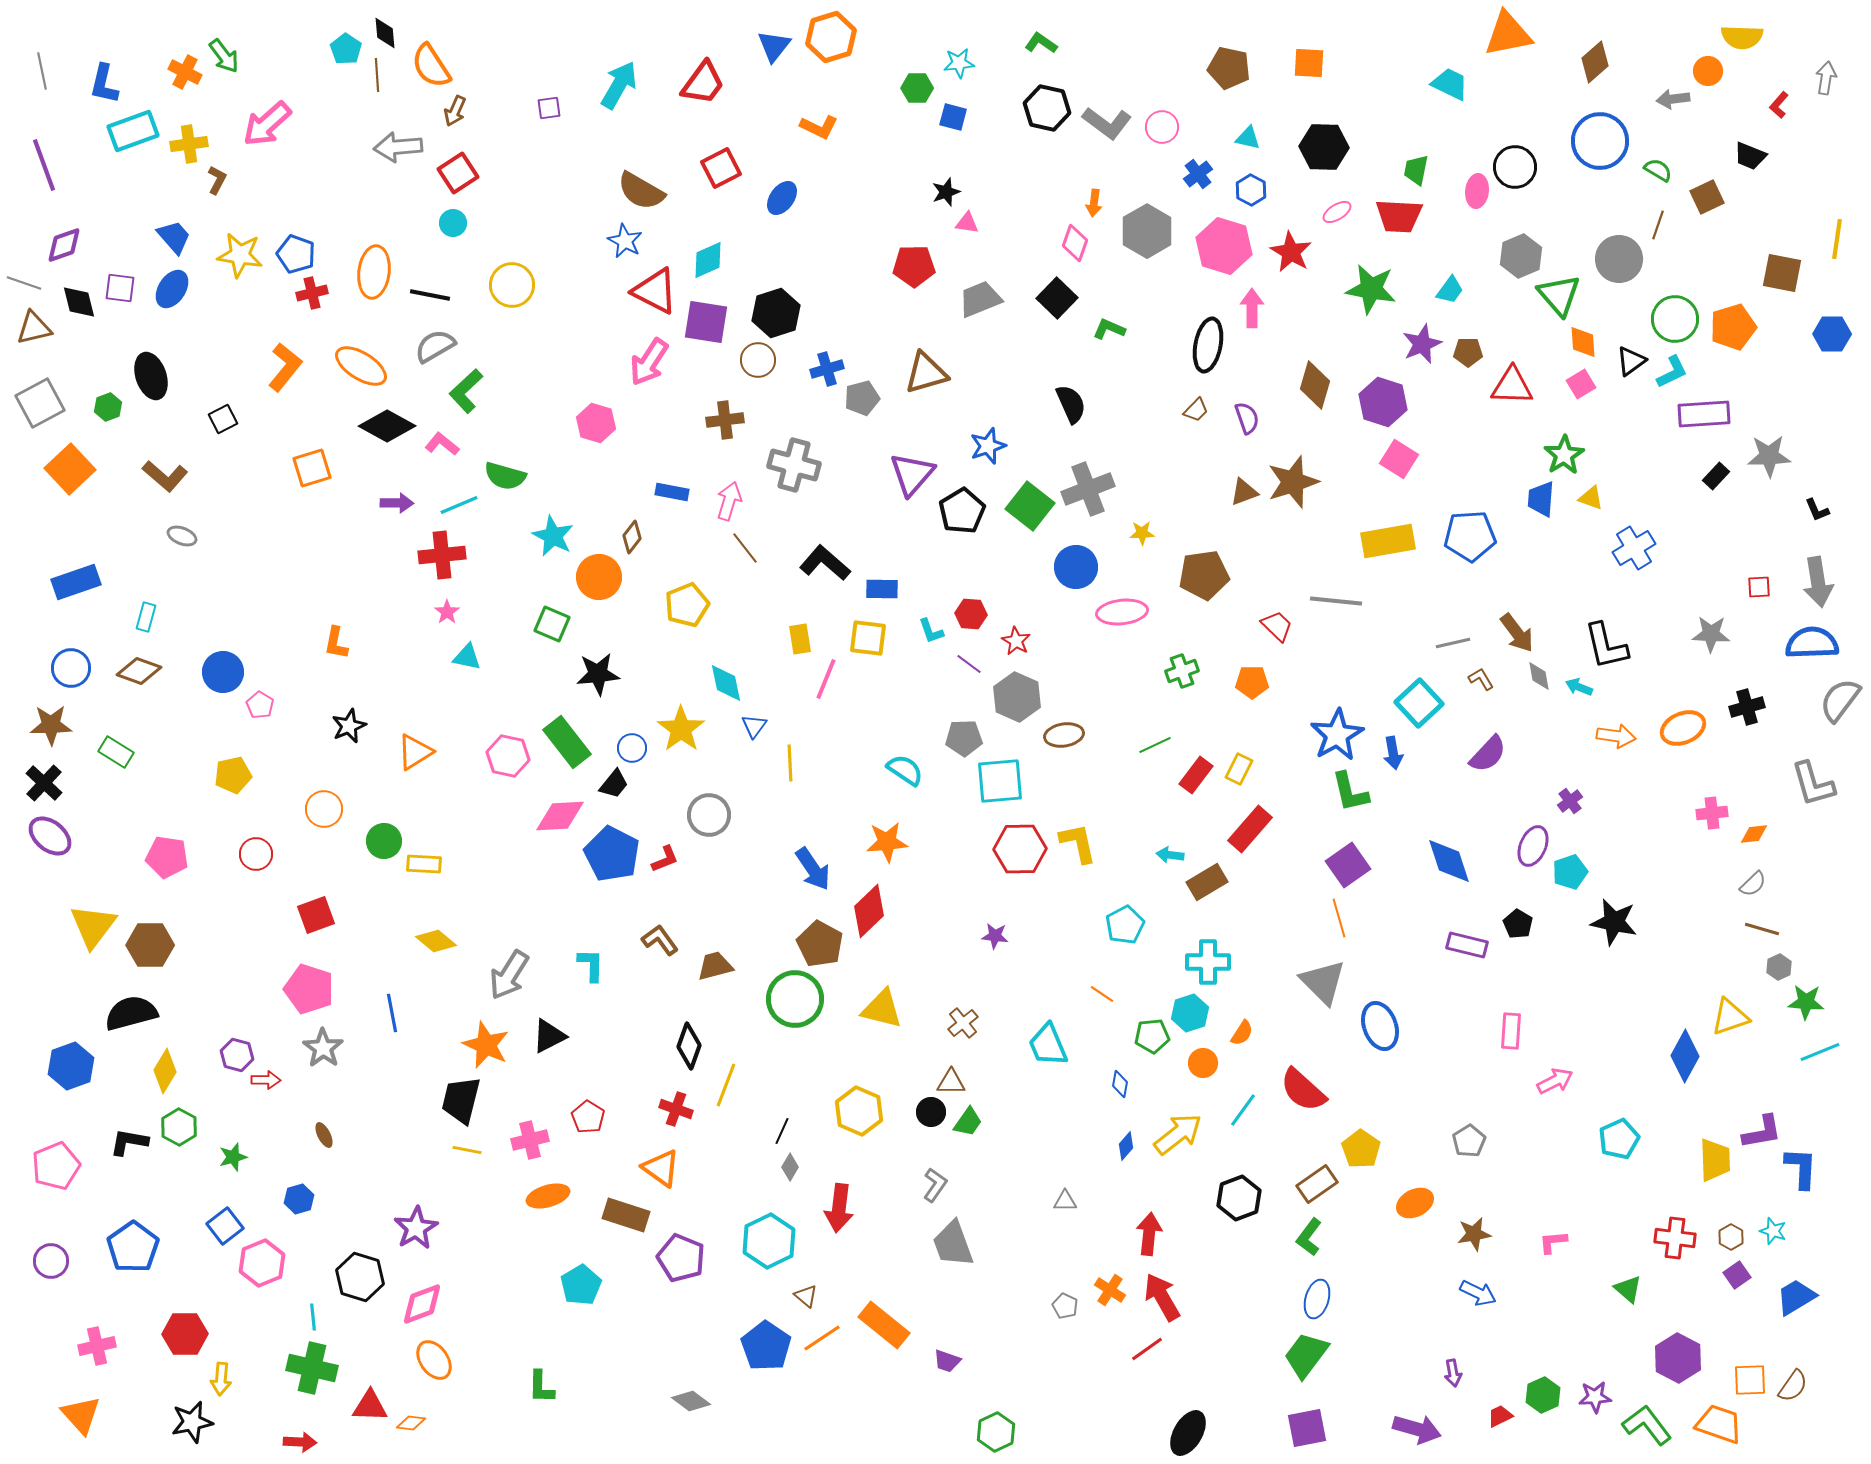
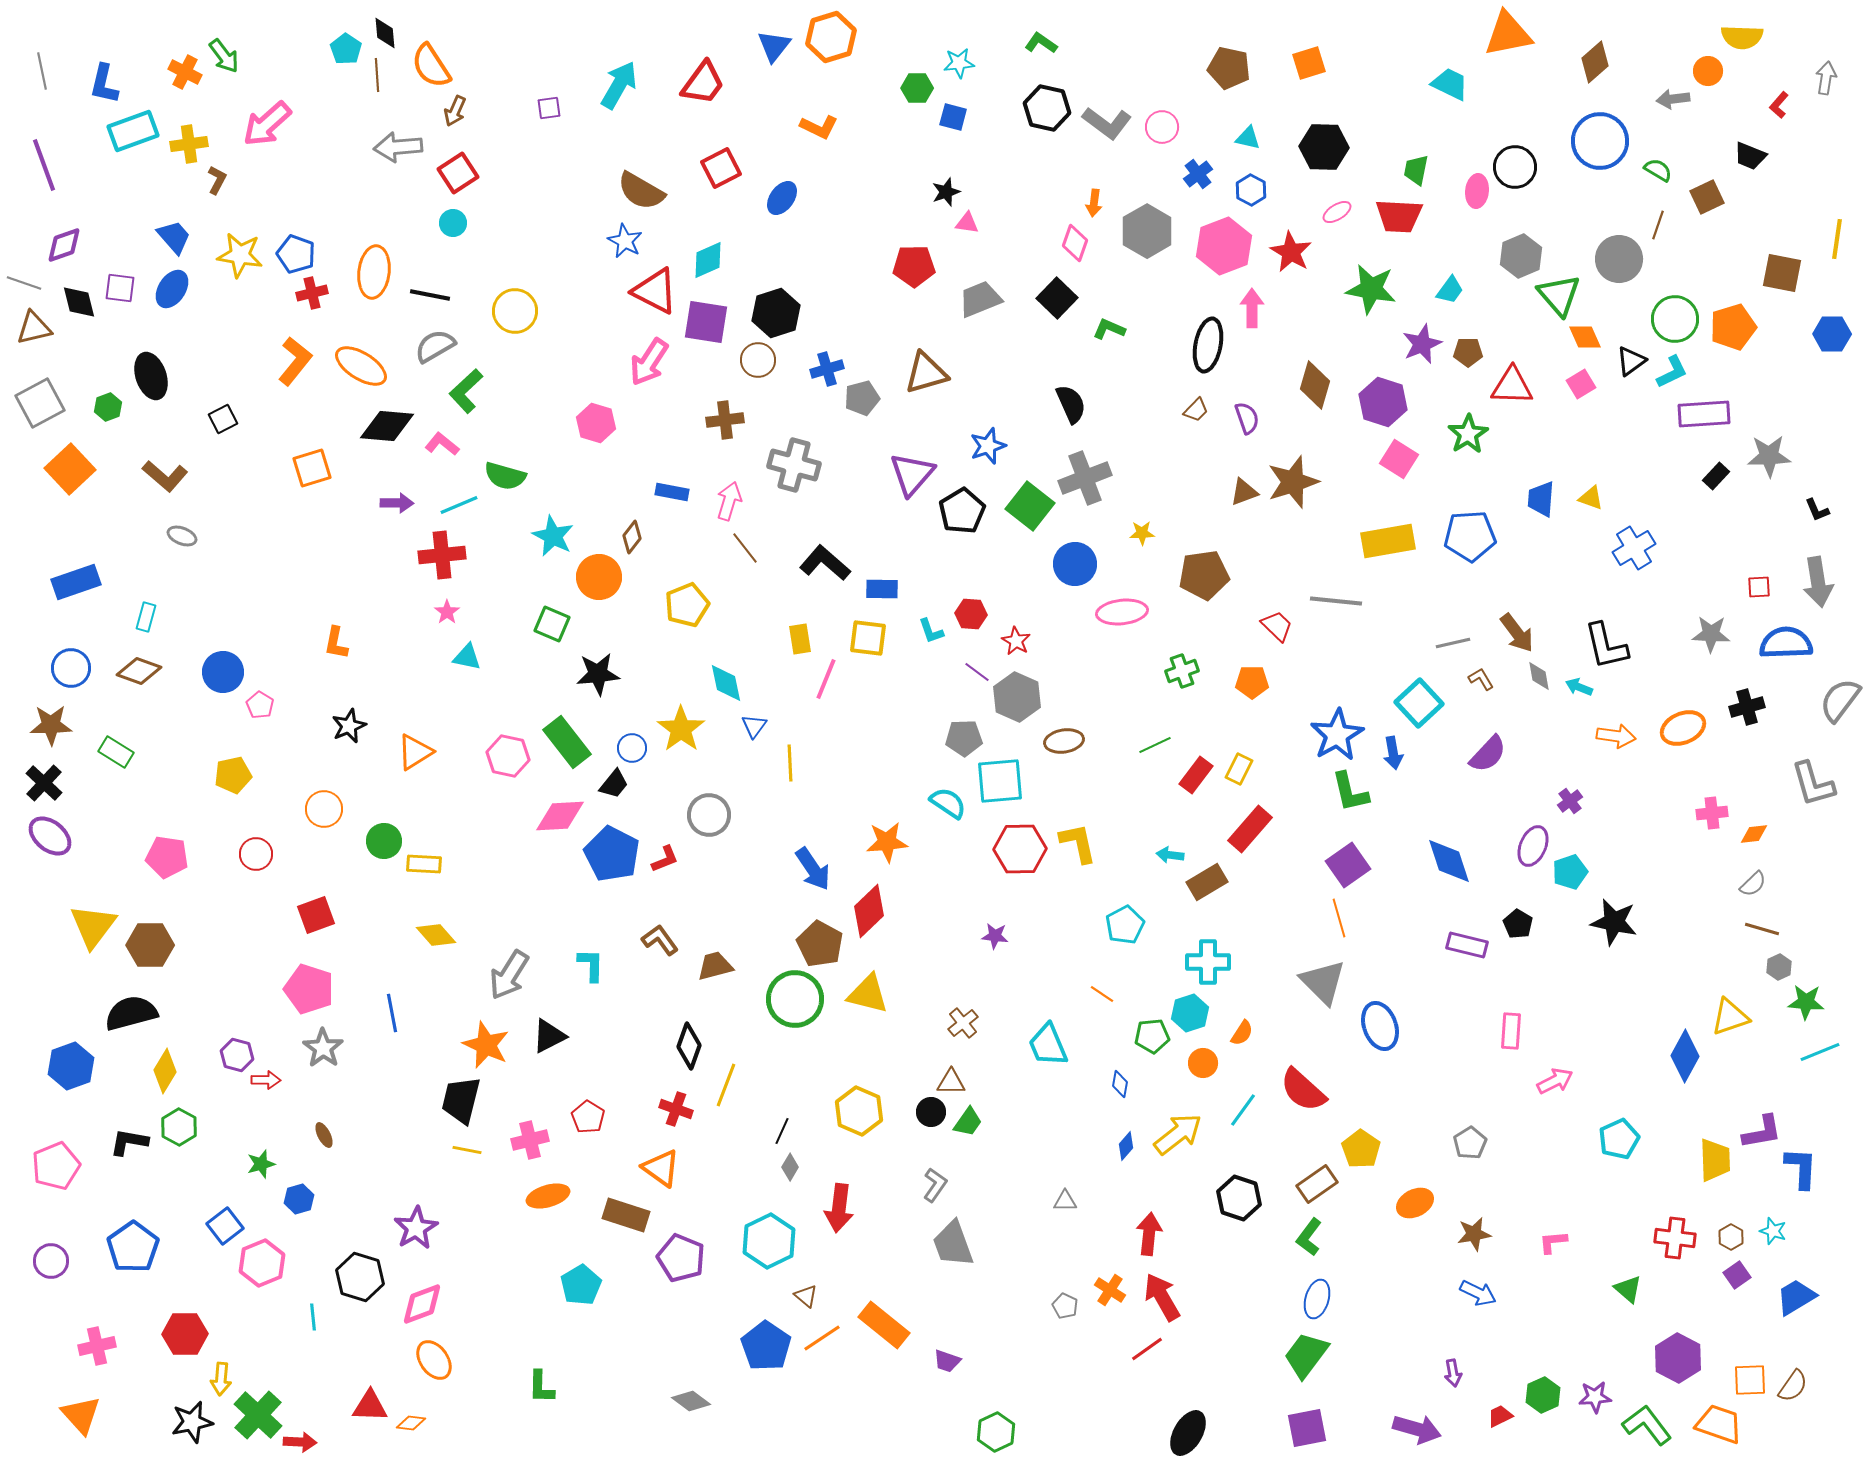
orange square at (1309, 63): rotated 20 degrees counterclockwise
pink hexagon at (1224, 246): rotated 22 degrees clockwise
yellow circle at (512, 285): moved 3 px right, 26 px down
orange diamond at (1583, 342): moved 2 px right, 5 px up; rotated 20 degrees counterclockwise
orange L-shape at (285, 367): moved 10 px right, 6 px up
black diamond at (387, 426): rotated 24 degrees counterclockwise
green star at (1564, 455): moved 96 px left, 21 px up
gray cross at (1088, 489): moved 3 px left, 11 px up
blue circle at (1076, 567): moved 1 px left, 3 px up
blue semicircle at (1812, 643): moved 26 px left
purple line at (969, 664): moved 8 px right, 8 px down
brown ellipse at (1064, 735): moved 6 px down
cyan semicircle at (905, 770): moved 43 px right, 33 px down
yellow diamond at (436, 941): moved 6 px up; rotated 9 degrees clockwise
yellow triangle at (882, 1009): moved 14 px left, 15 px up
gray pentagon at (1469, 1141): moved 1 px right, 2 px down
green star at (233, 1157): moved 28 px right, 7 px down
black hexagon at (1239, 1198): rotated 21 degrees counterclockwise
green cross at (312, 1368): moved 54 px left, 47 px down; rotated 30 degrees clockwise
